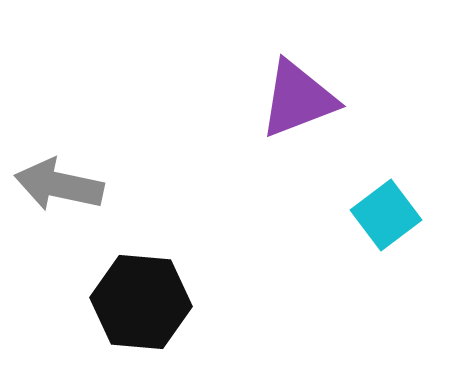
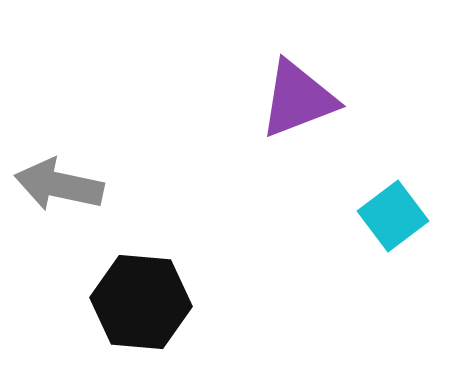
cyan square: moved 7 px right, 1 px down
